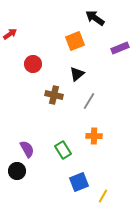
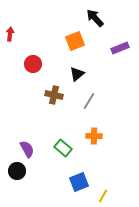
black arrow: rotated 12 degrees clockwise
red arrow: rotated 48 degrees counterclockwise
green rectangle: moved 2 px up; rotated 18 degrees counterclockwise
